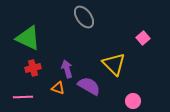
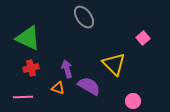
red cross: moved 2 px left
